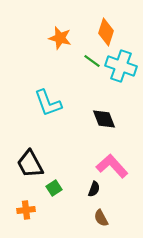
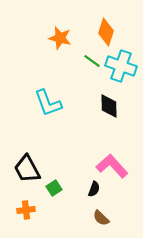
black diamond: moved 5 px right, 13 px up; rotated 20 degrees clockwise
black trapezoid: moved 3 px left, 5 px down
brown semicircle: rotated 18 degrees counterclockwise
